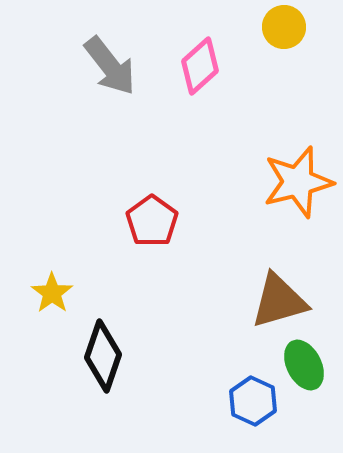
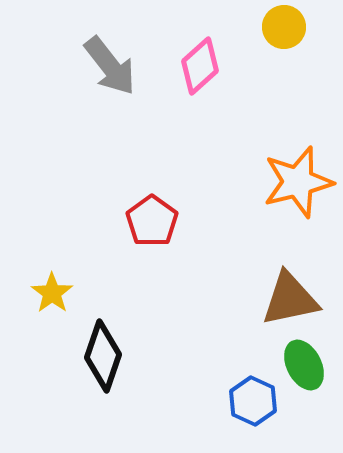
brown triangle: moved 11 px right, 2 px up; rotated 4 degrees clockwise
